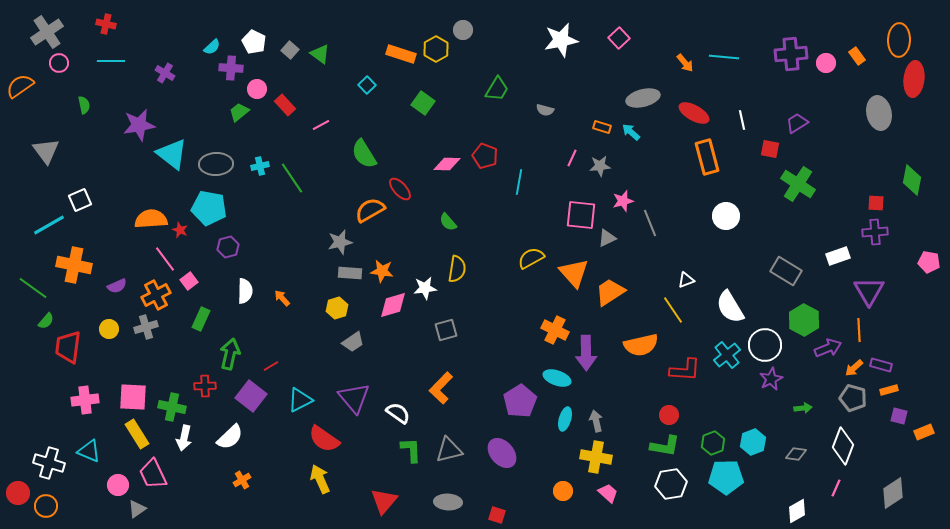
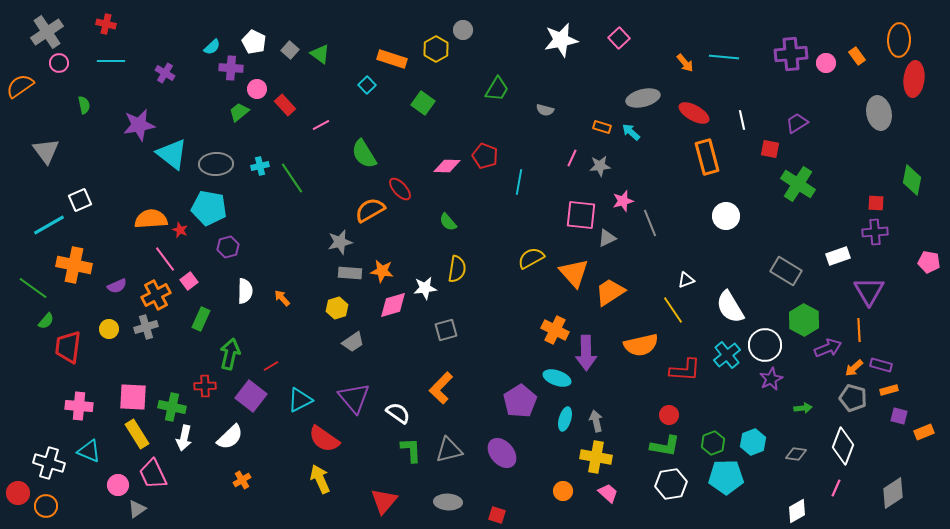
orange rectangle at (401, 54): moved 9 px left, 5 px down
pink diamond at (447, 164): moved 2 px down
pink cross at (85, 400): moved 6 px left, 6 px down; rotated 12 degrees clockwise
